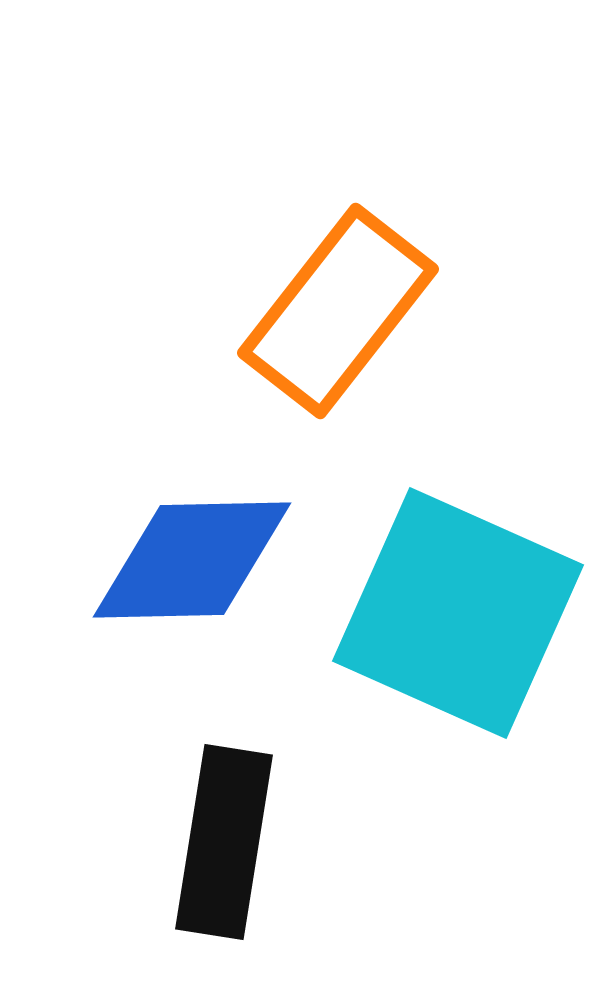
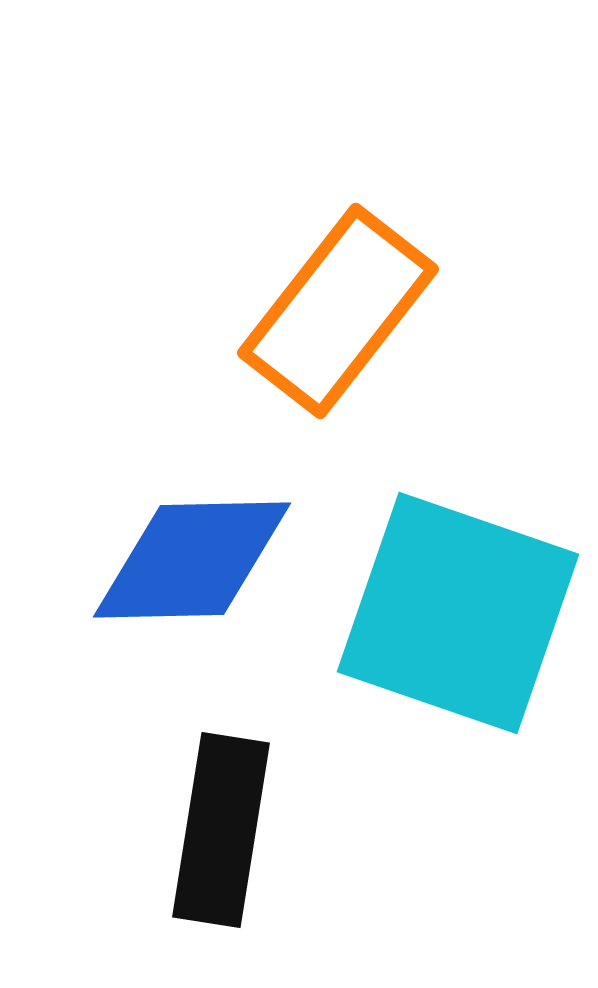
cyan square: rotated 5 degrees counterclockwise
black rectangle: moved 3 px left, 12 px up
